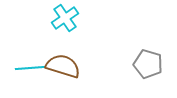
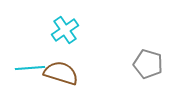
cyan cross: moved 12 px down
brown semicircle: moved 2 px left, 7 px down
